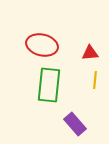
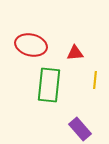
red ellipse: moved 11 px left
red triangle: moved 15 px left
purple rectangle: moved 5 px right, 5 px down
